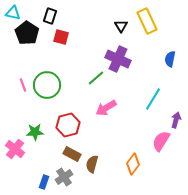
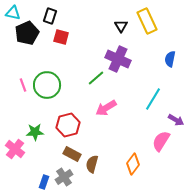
black pentagon: rotated 15 degrees clockwise
purple arrow: rotated 105 degrees clockwise
